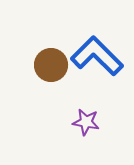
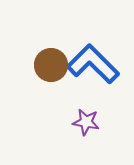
blue L-shape: moved 4 px left, 8 px down
